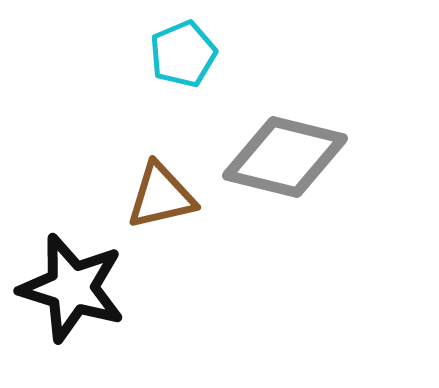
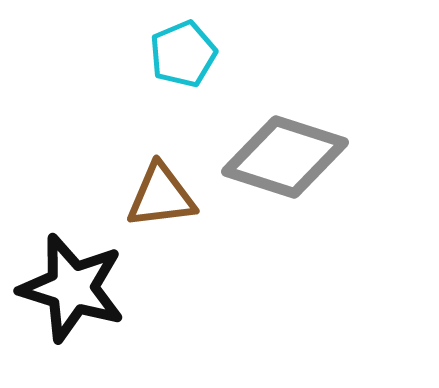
gray diamond: rotated 4 degrees clockwise
brown triangle: rotated 6 degrees clockwise
